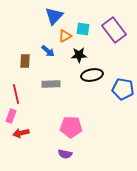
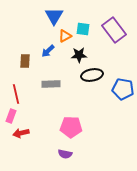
blue triangle: rotated 12 degrees counterclockwise
blue arrow: rotated 96 degrees clockwise
